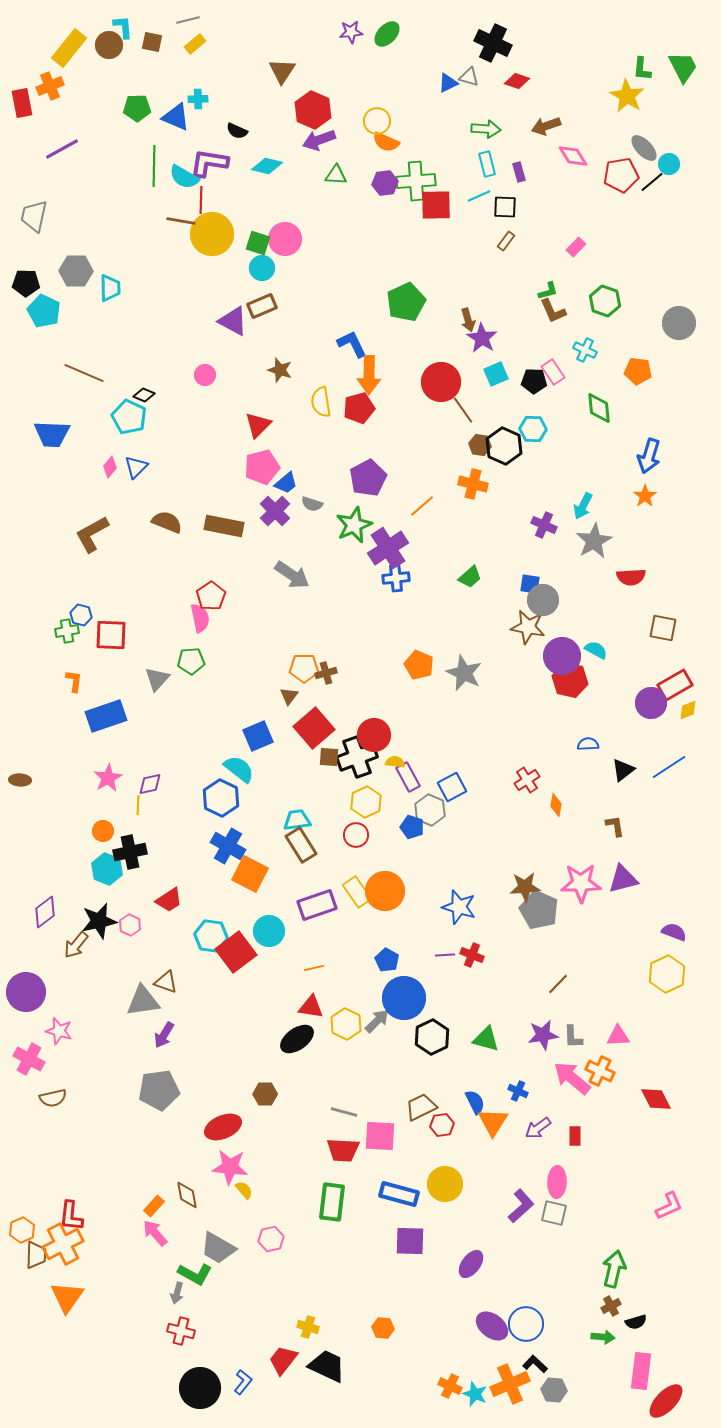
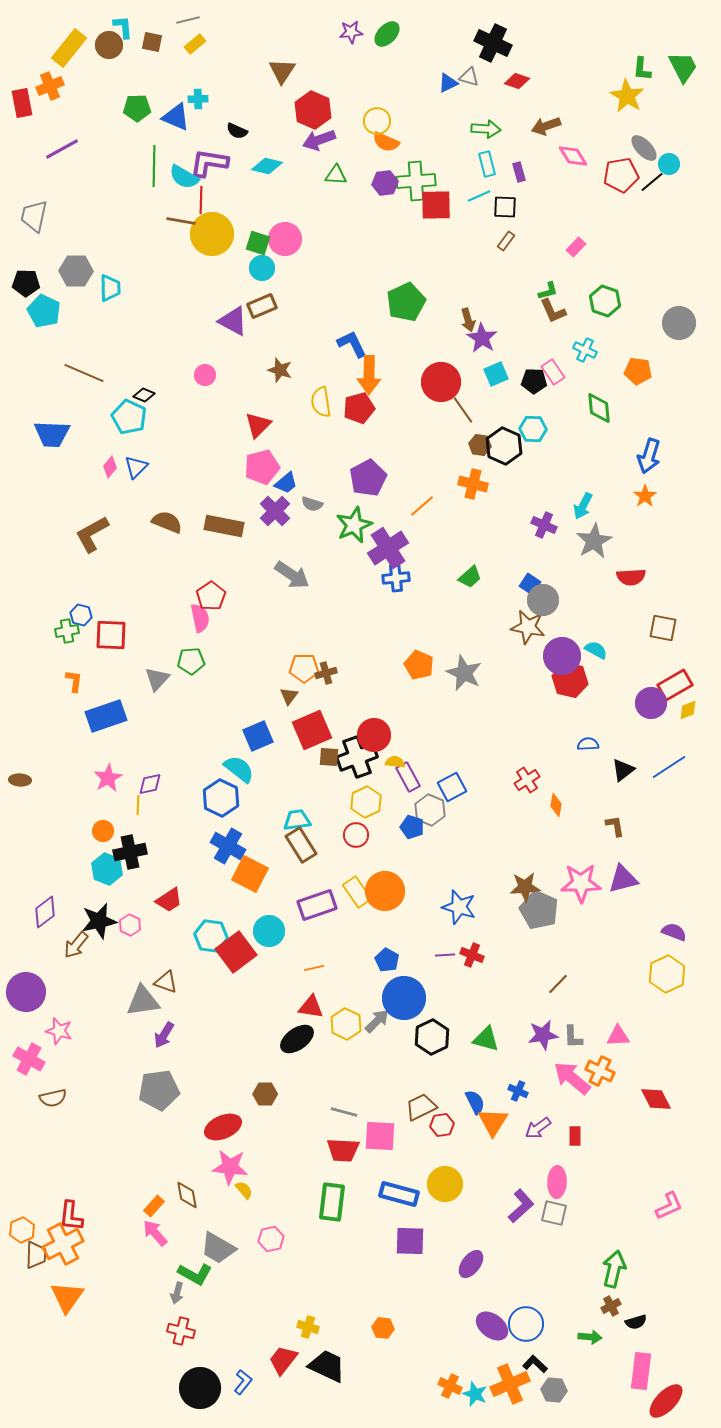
blue square at (530, 584): rotated 25 degrees clockwise
red square at (314, 728): moved 2 px left, 2 px down; rotated 18 degrees clockwise
green arrow at (603, 1337): moved 13 px left
